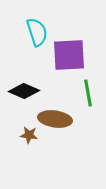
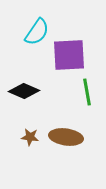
cyan semicircle: rotated 52 degrees clockwise
green line: moved 1 px left, 1 px up
brown ellipse: moved 11 px right, 18 px down
brown star: moved 1 px right, 2 px down
